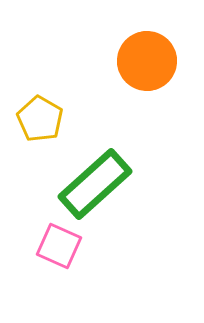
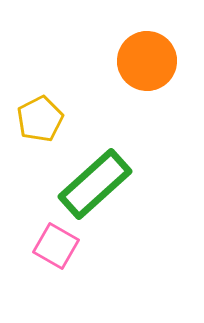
yellow pentagon: rotated 15 degrees clockwise
pink square: moved 3 px left; rotated 6 degrees clockwise
